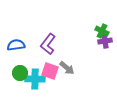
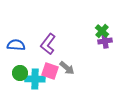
green cross: rotated 16 degrees clockwise
blue semicircle: rotated 12 degrees clockwise
